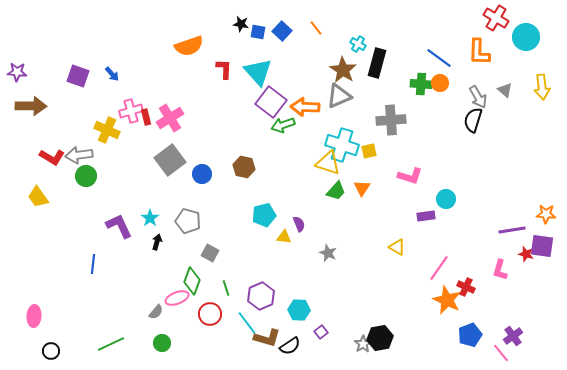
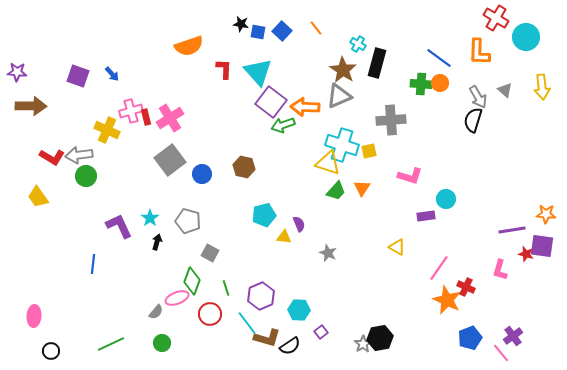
blue pentagon at (470, 335): moved 3 px down
